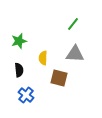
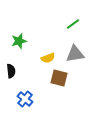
green line: rotated 16 degrees clockwise
gray triangle: rotated 12 degrees counterclockwise
yellow semicircle: moved 5 px right; rotated 112 degrees counterclockwise
black semicircle: moved 8 px left, 1 px down
blue cross: moved 1 px left, 4 px down
